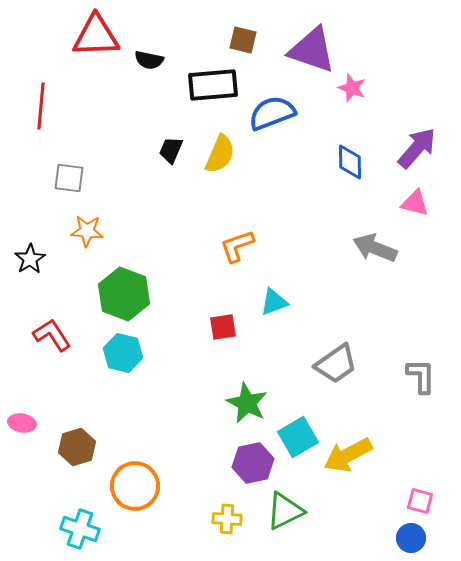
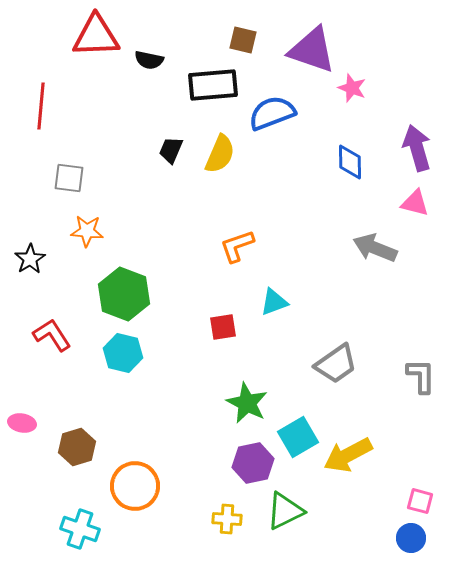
purple arrow: rotated 57 degrees counterclockwise
